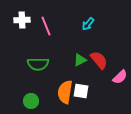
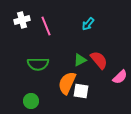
white cross: rotated 14 degrees counterclockwise
orange semicircle: moved 2 px right, 9 px up; rotated 15 degrees clockwise
